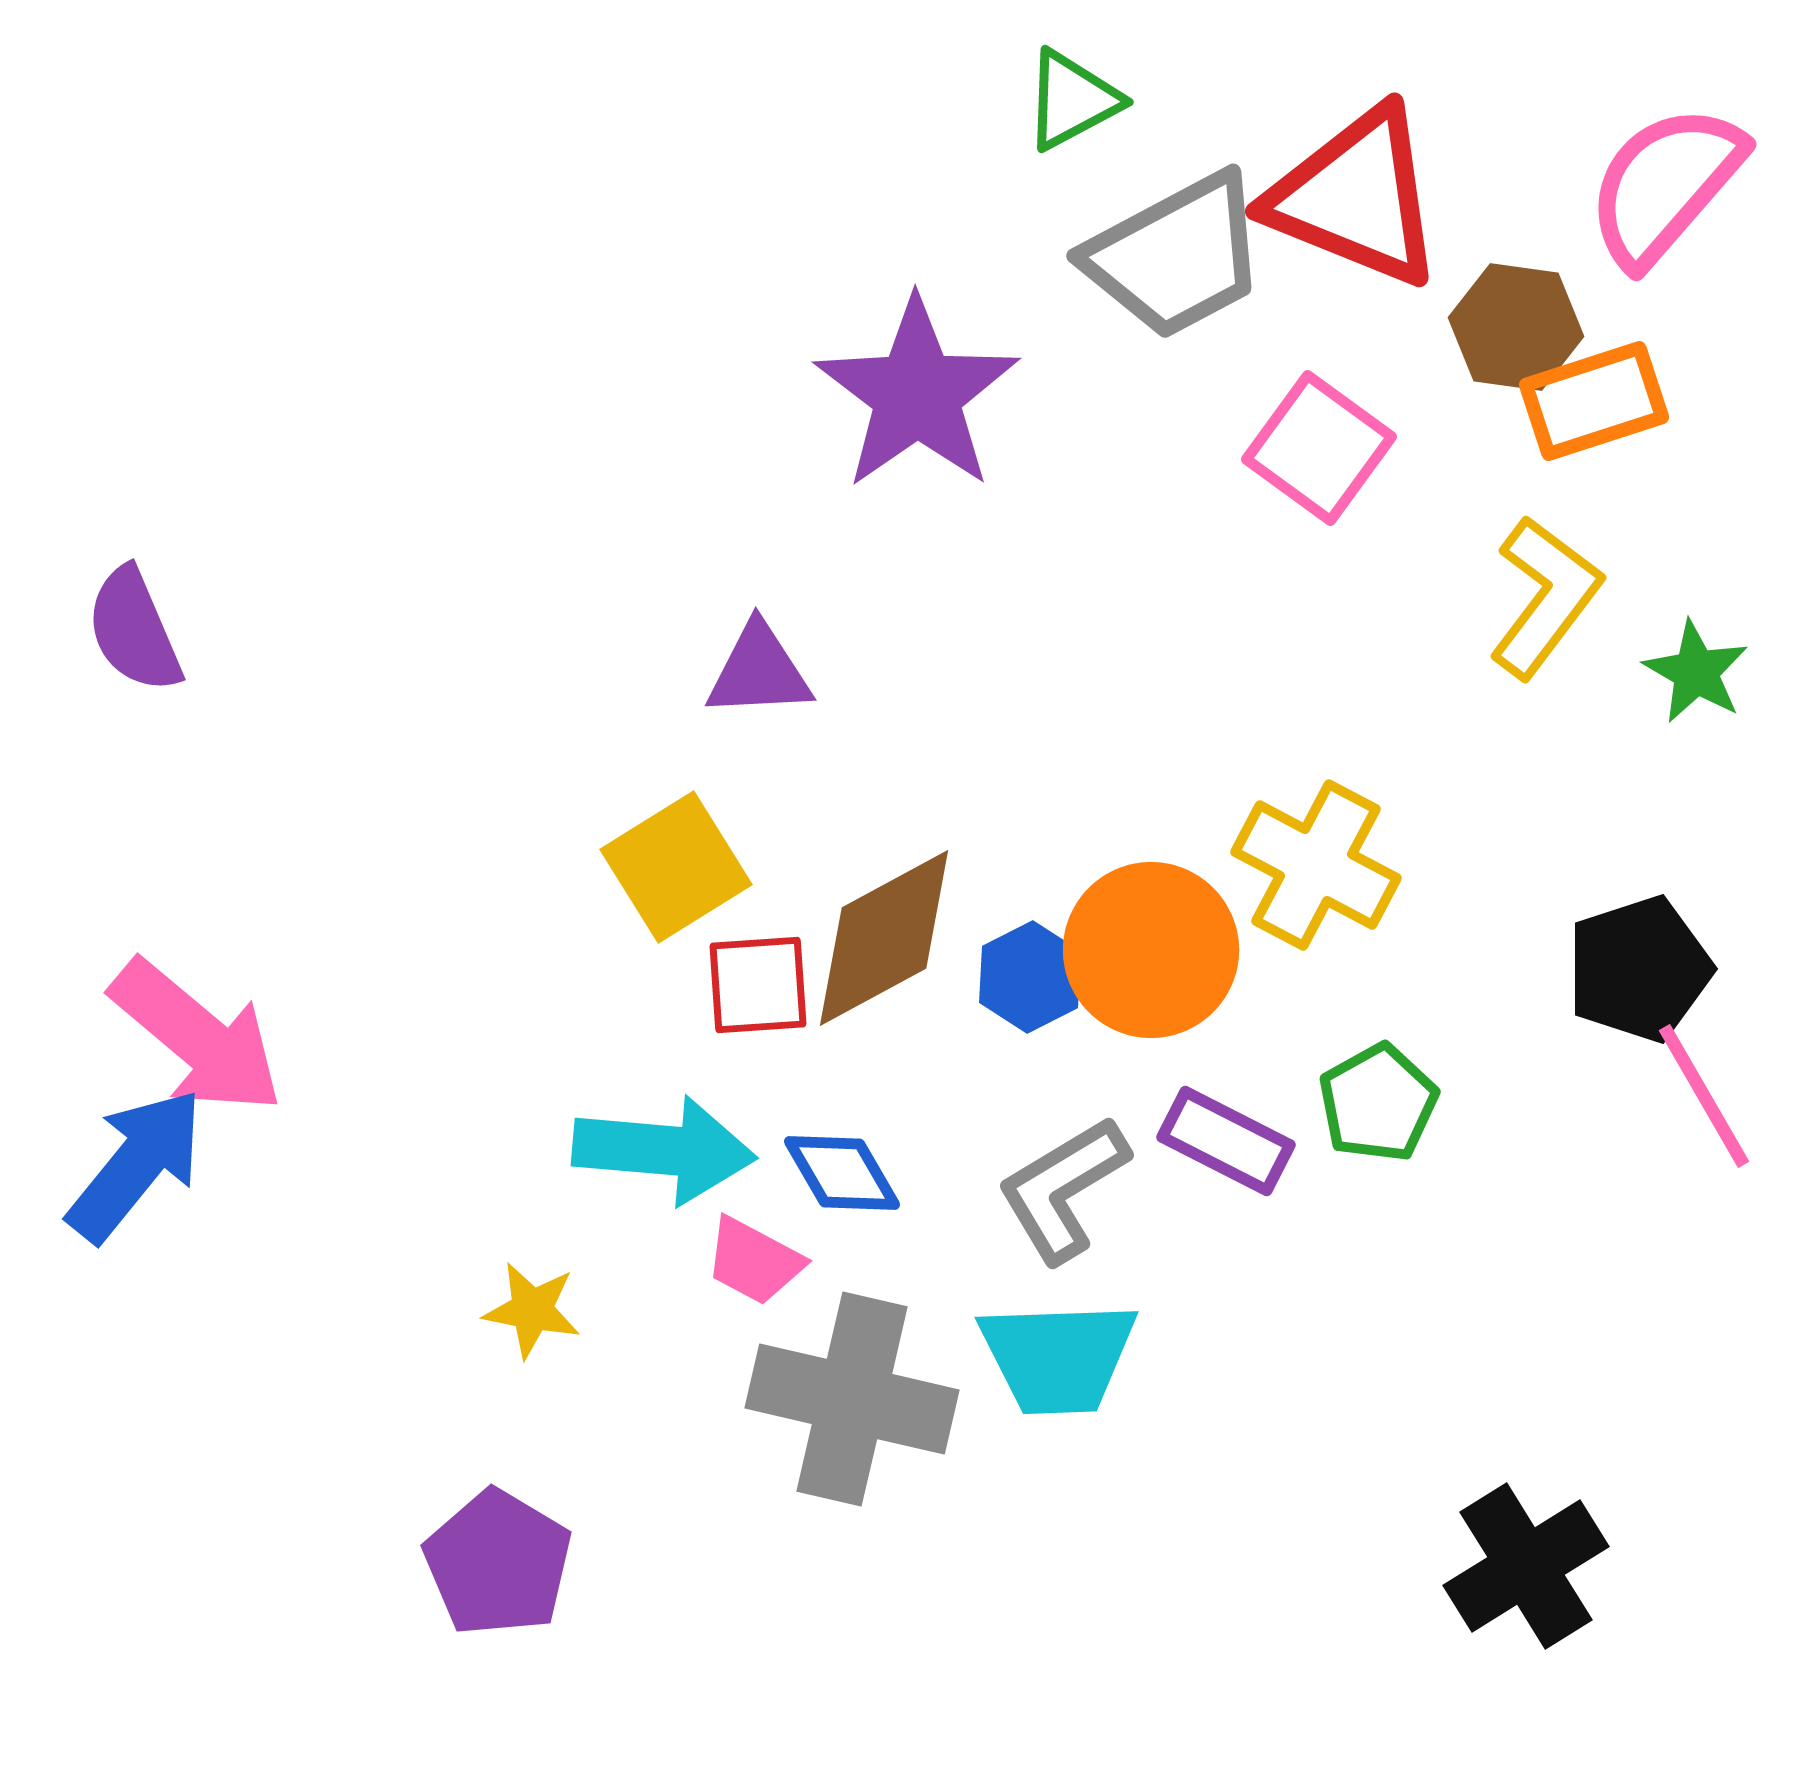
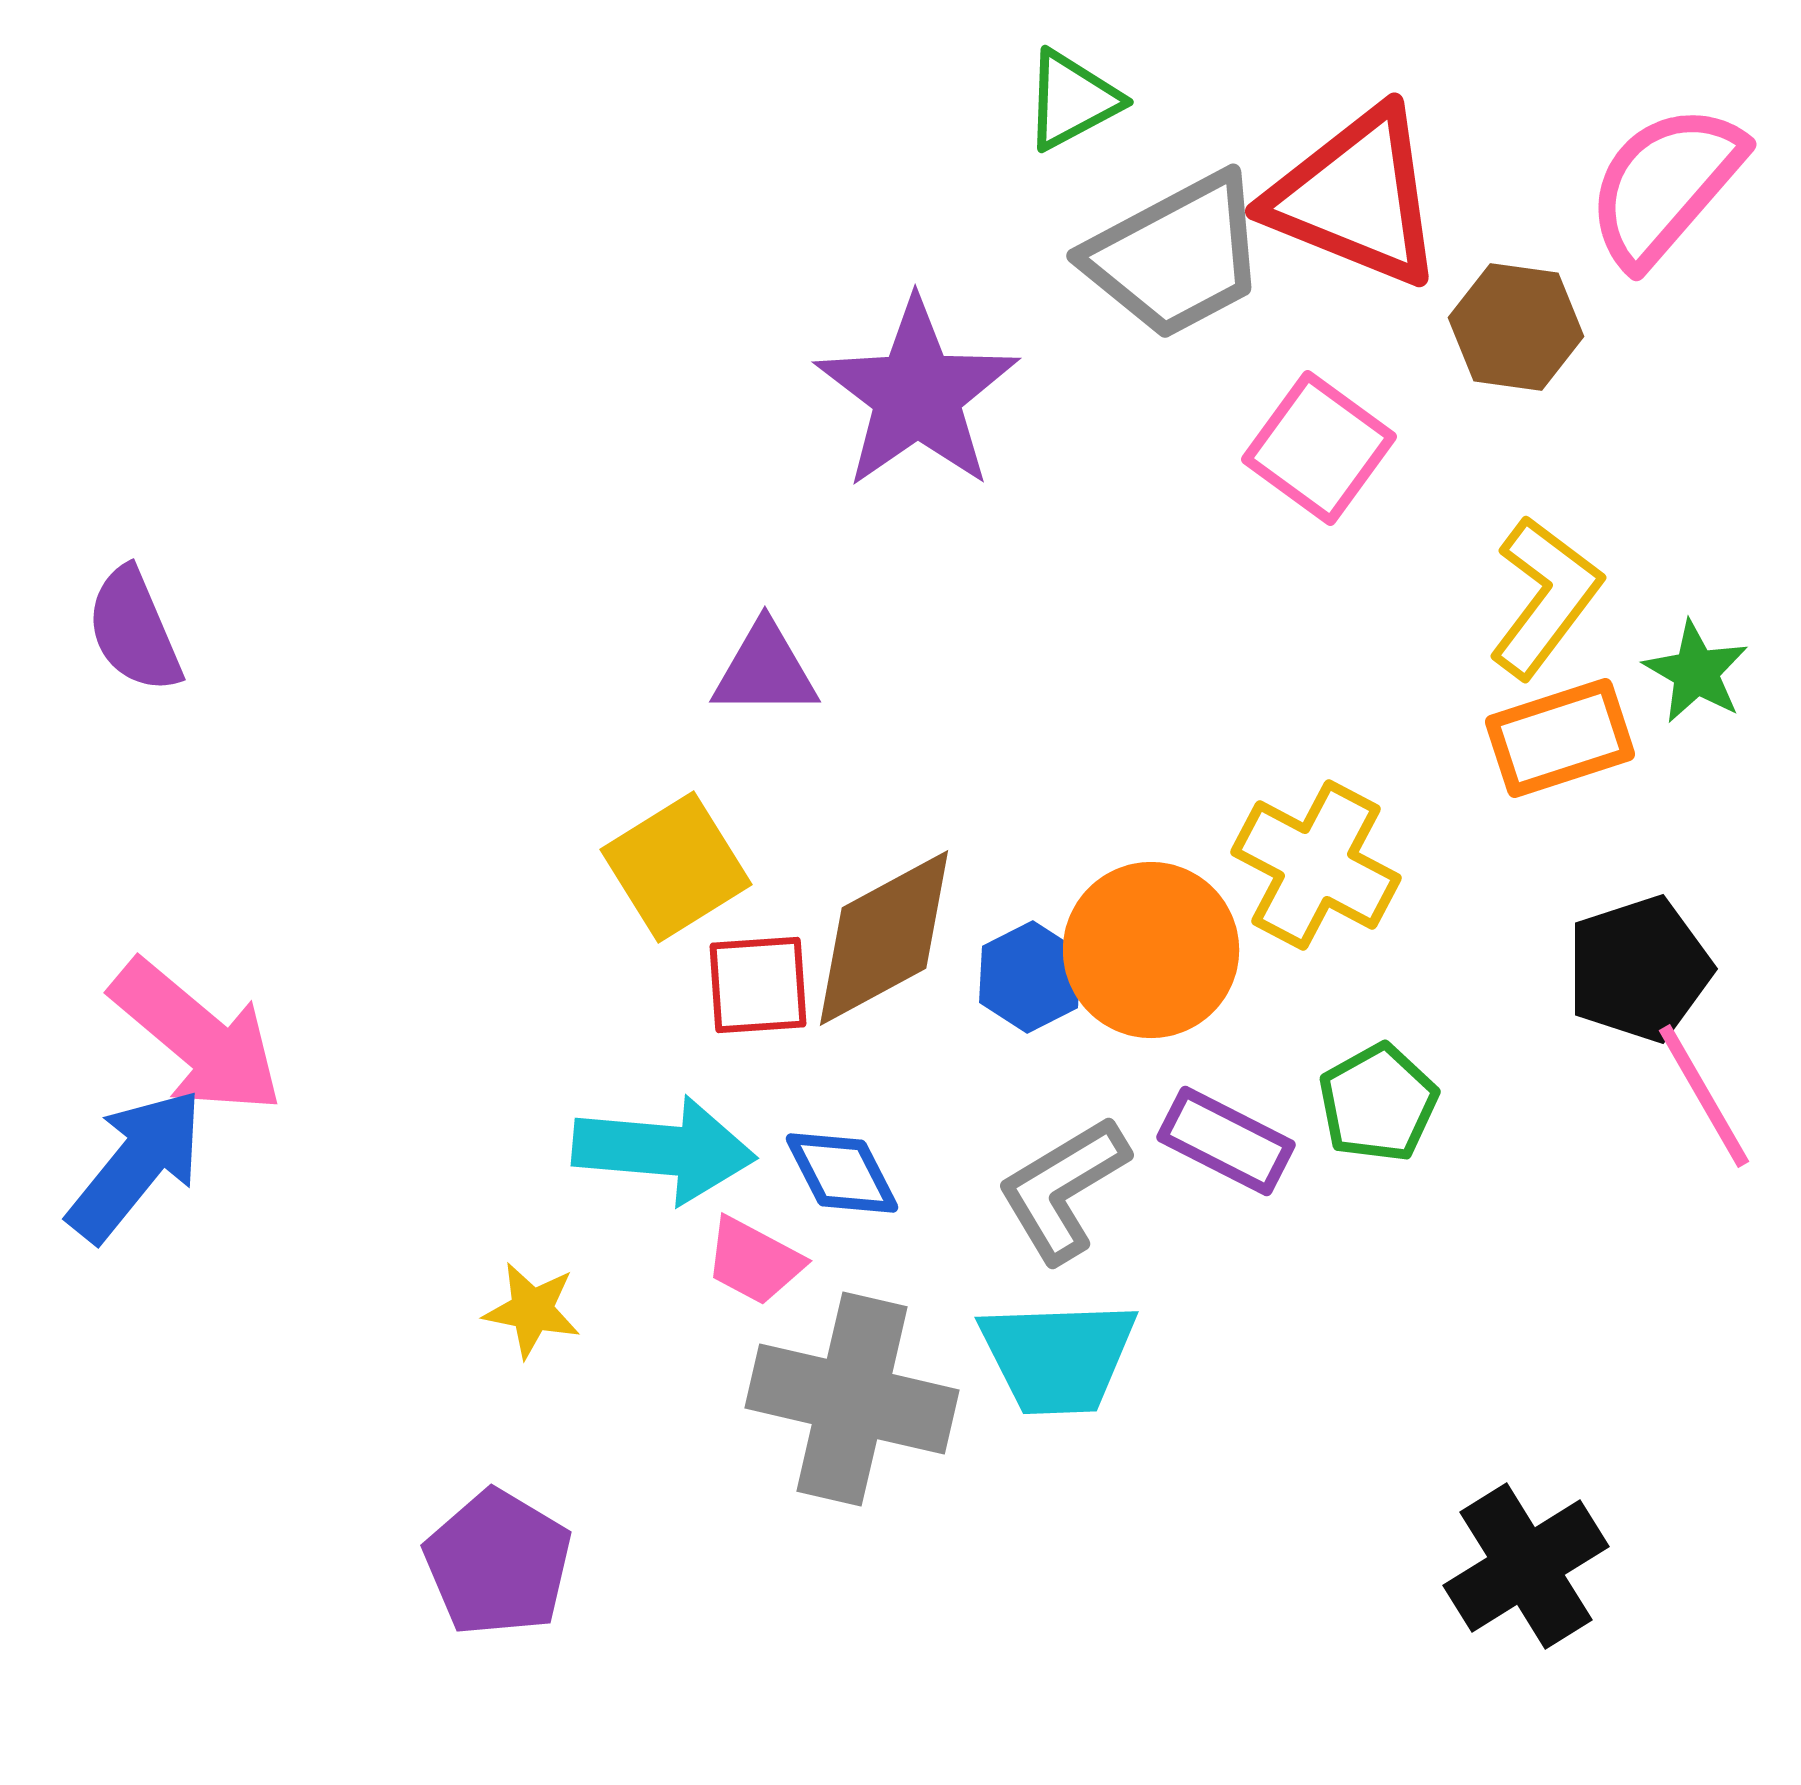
orange rectangle: moved 34 px left, 337 px down
purple triangle: moved 6 px right, 1 px up; rotated 3 degrees clockwise
blue diamond: rotated 3 degrees clockwise
